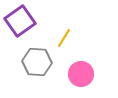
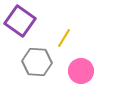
purple square: rotated 20 degrees counterclockwise
pink circle: moved 3 px up
